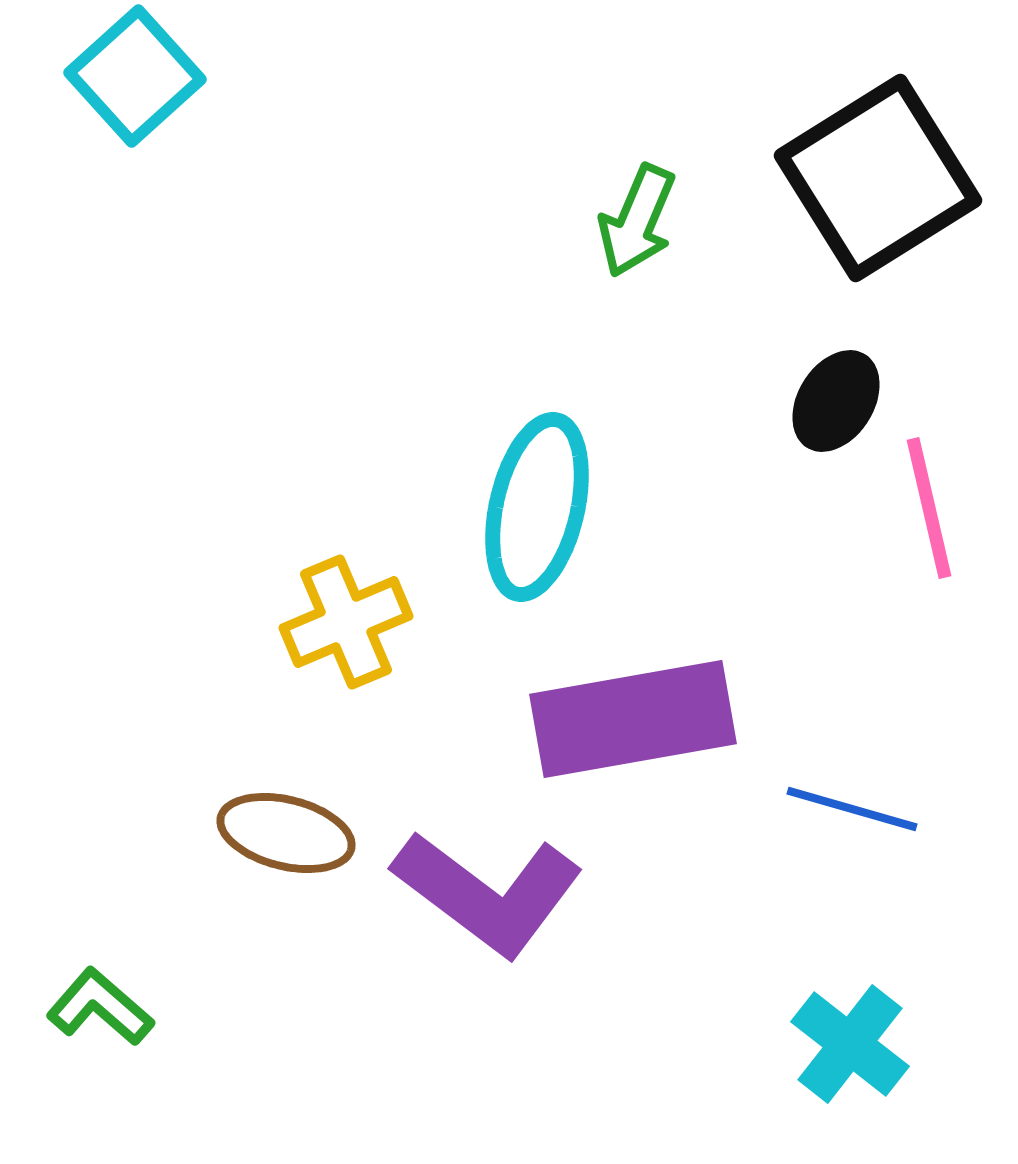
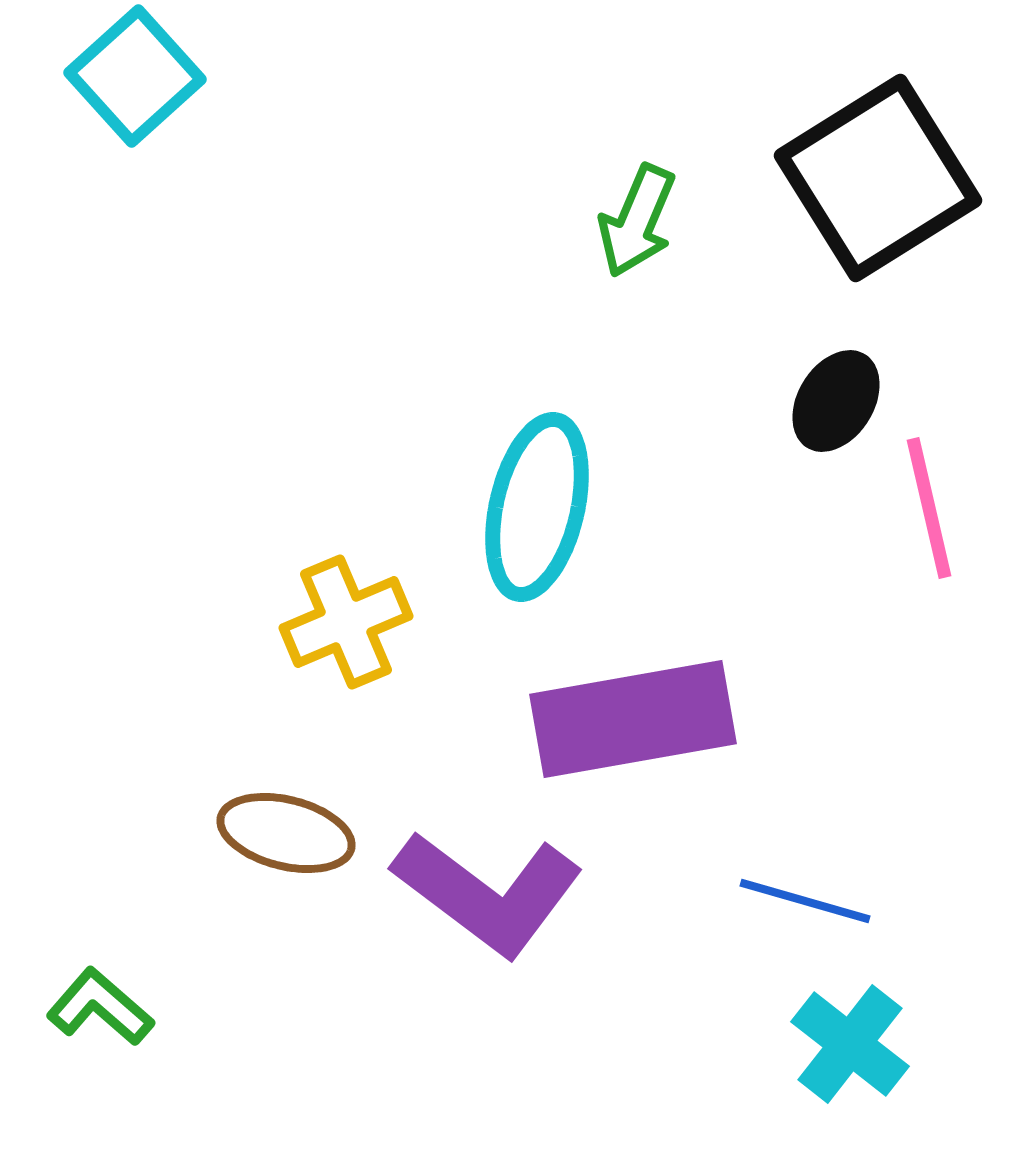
blue line: moved 47 px left, 92 px down
